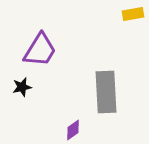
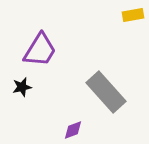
yellow rectangle: moved 1 px down
gray rectangle: rotated 39 degrees counterclockwise
purple diamond: rotated 15 degrees clockwise
